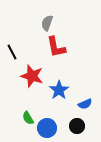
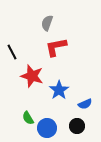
red L-shape: rotated 90 degrees clockwise
